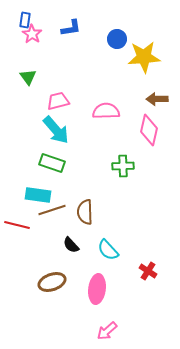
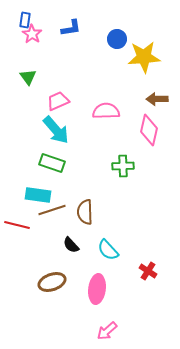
pink trapezoid: rotated 10 degrees counterclockwise
